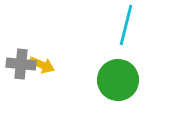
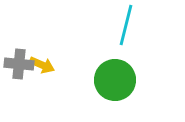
gray cross: moved 2 px left
green circle: moved 3 px left
